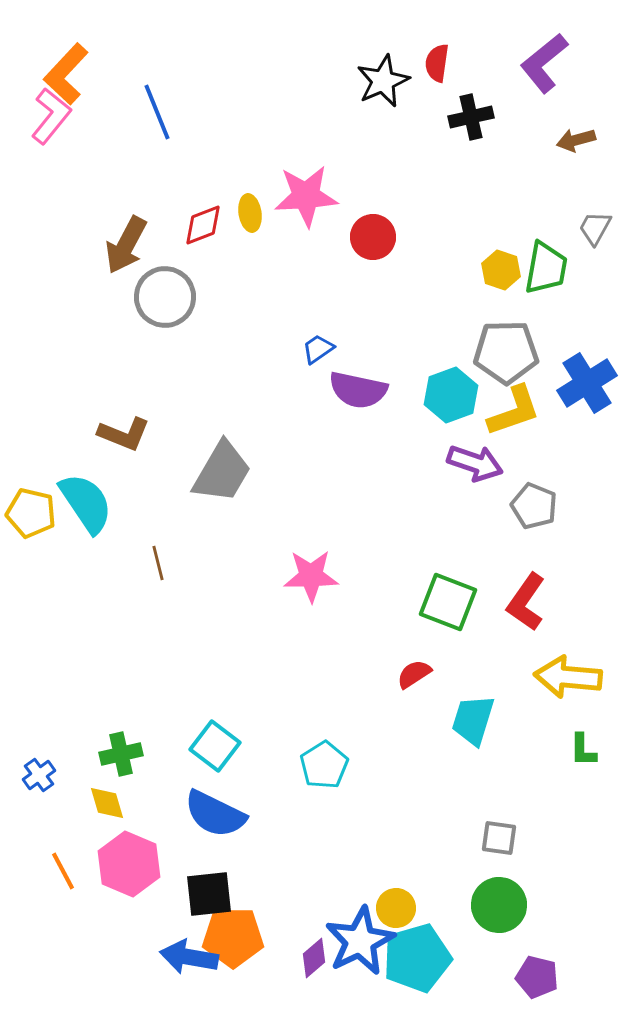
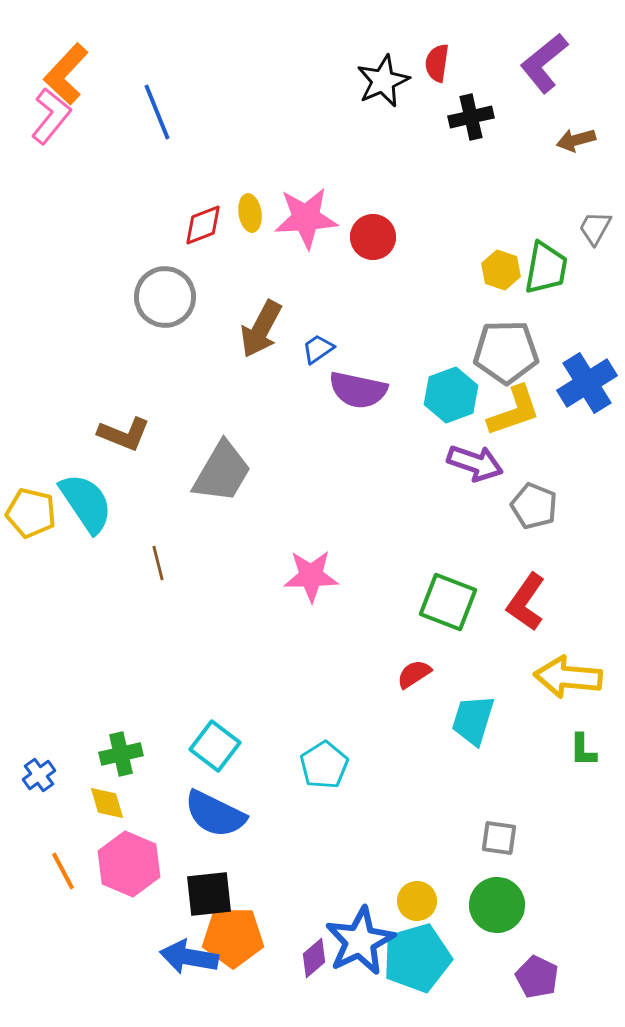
pink star at (306, 196): moved 22 px down
brown arrow at (126, 245): moved 135 px right, 84 px down
green circle at (499, 905): moved 2 px left
yellow circle at (396, 908): moved 21 px right, 7 px up
purple pentagon at (537, 977): rotated 12 degrees clockwise
